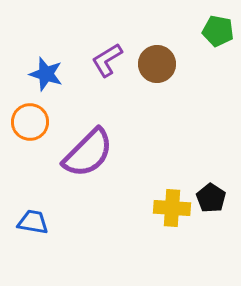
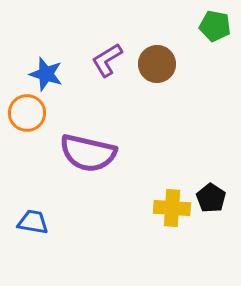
green pentagon: moved 3 px left, 5 px up
orange circle: moved 3 px left, 9 px up
purple semicircle: rotated 58 degrees clockwise
